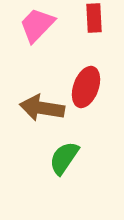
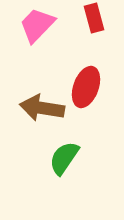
red rectangle: rotated 12 degrees counterclockwise
